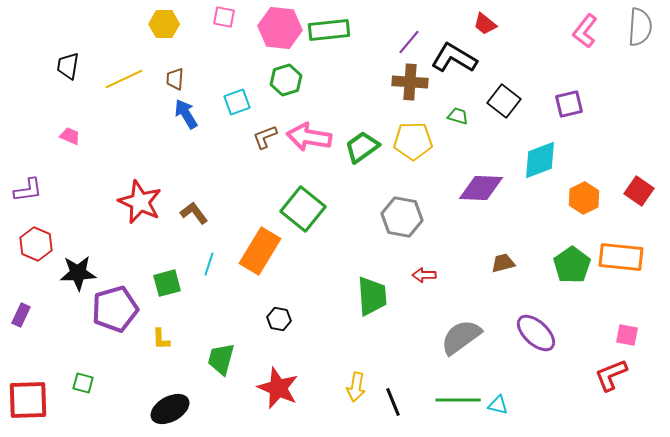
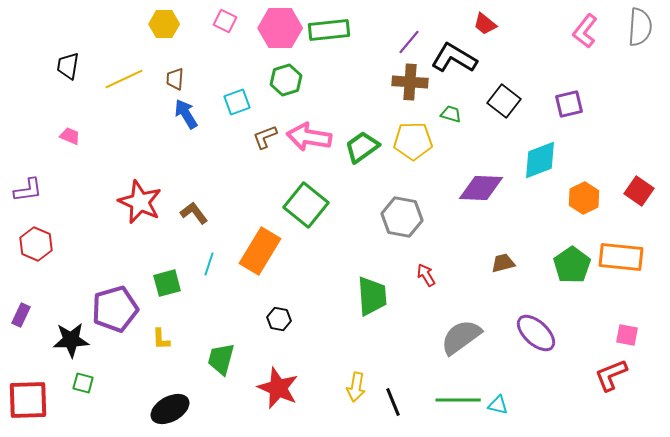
pink square at (224, 17): moved 1 px right, 4 px down; rotated 15 degrees clockwise
pink hexagon at (280, 28): rotated 6 degrees counterclockwise
green trapezoid at (458, 116): moved 7 px left, 2 px up
green square at (303, 209): moved 3 px right, 4 px up
black star at (78, 273): moved 7 px left, 67 px down
red arrow at (424, 275): moved 2 px right; rotated 60 degrees clockwise
